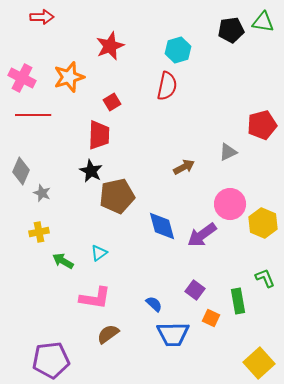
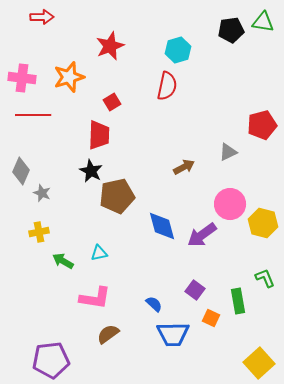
pink cross: rotated 20 degrees counterclockwise
yellow hexagon: rotated 8 degrees counterclockwise
cyan triangle: rotated 24 degrees clockwise
